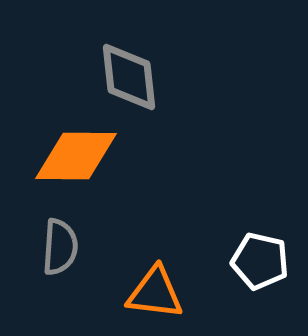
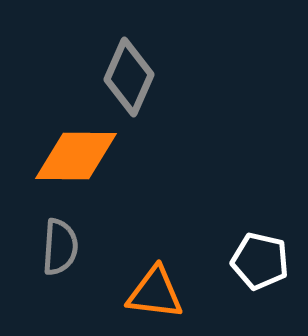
gray diamond: rotated 30 degrees clockwise
